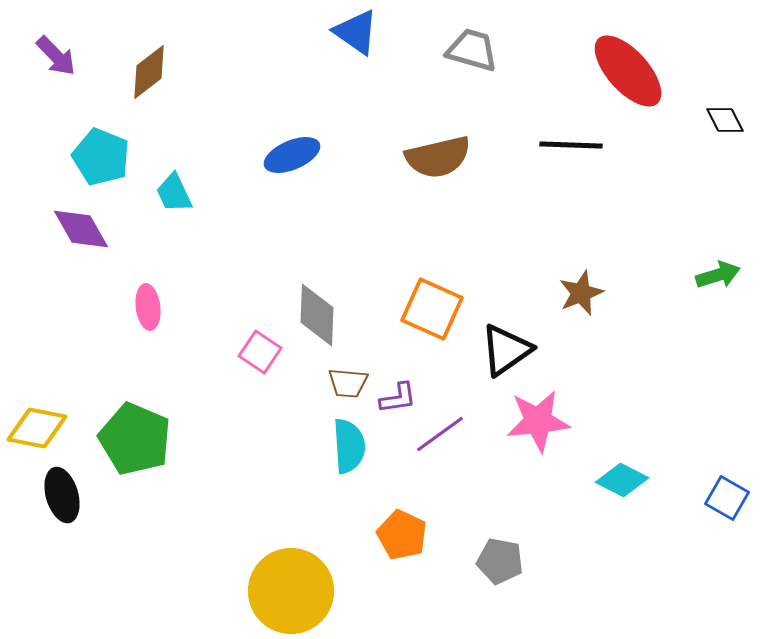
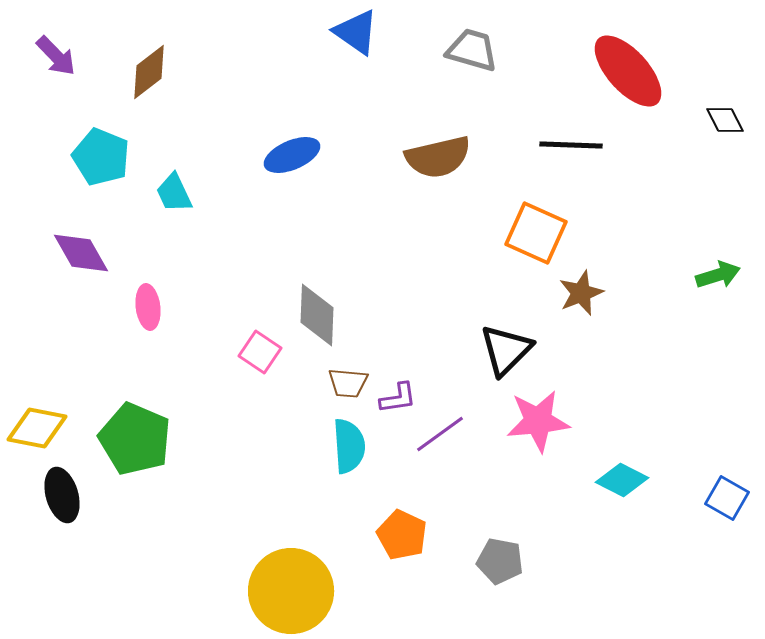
purple diamond: moved 24 px down
orange square: moved 104 px right, 76 px up
black triangle: rotated 10 degrees counterclockwise
